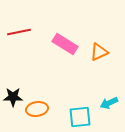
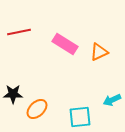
black star: moved 3 px up
cyan arrow: moved 3 px right, 3 px up
orange ellipse: rotated 35 degrees counterclockwise
